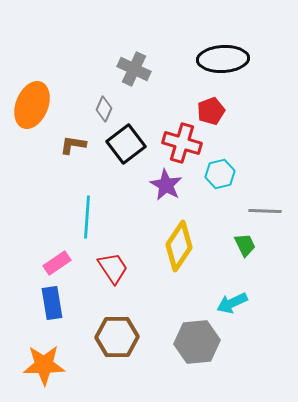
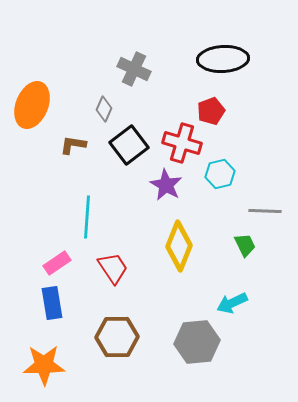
black square: moved 3 px right, 1 px down
yellow diamond: rotated 12 degrees counterclockwise
